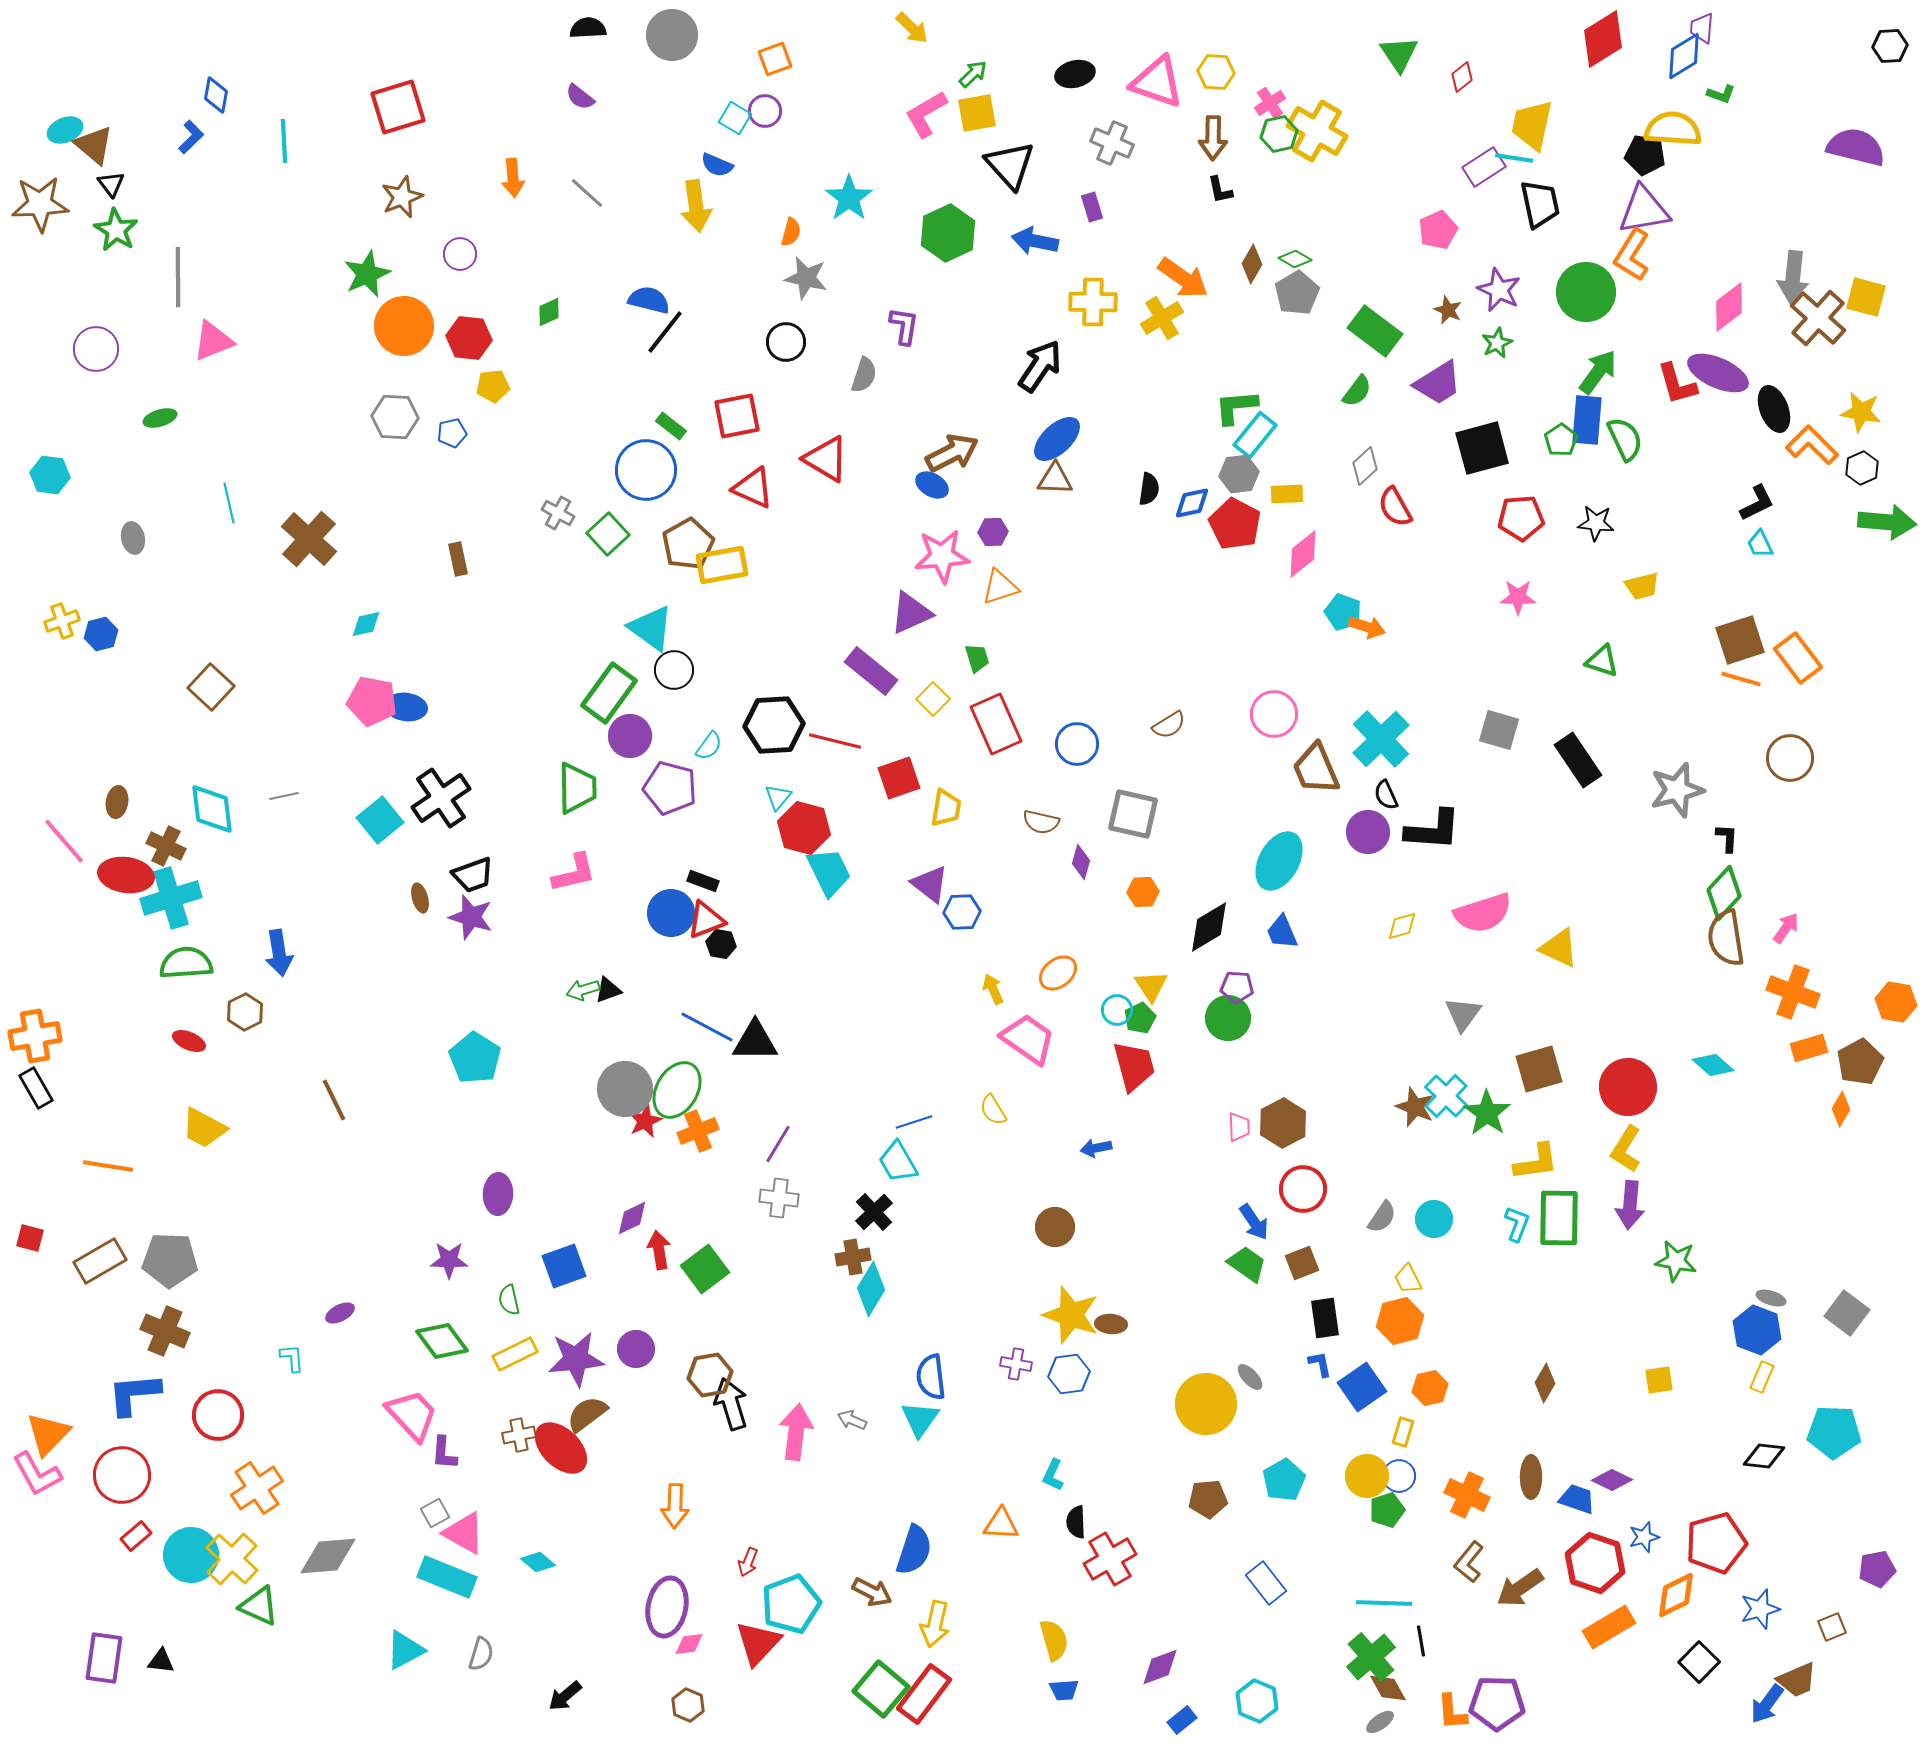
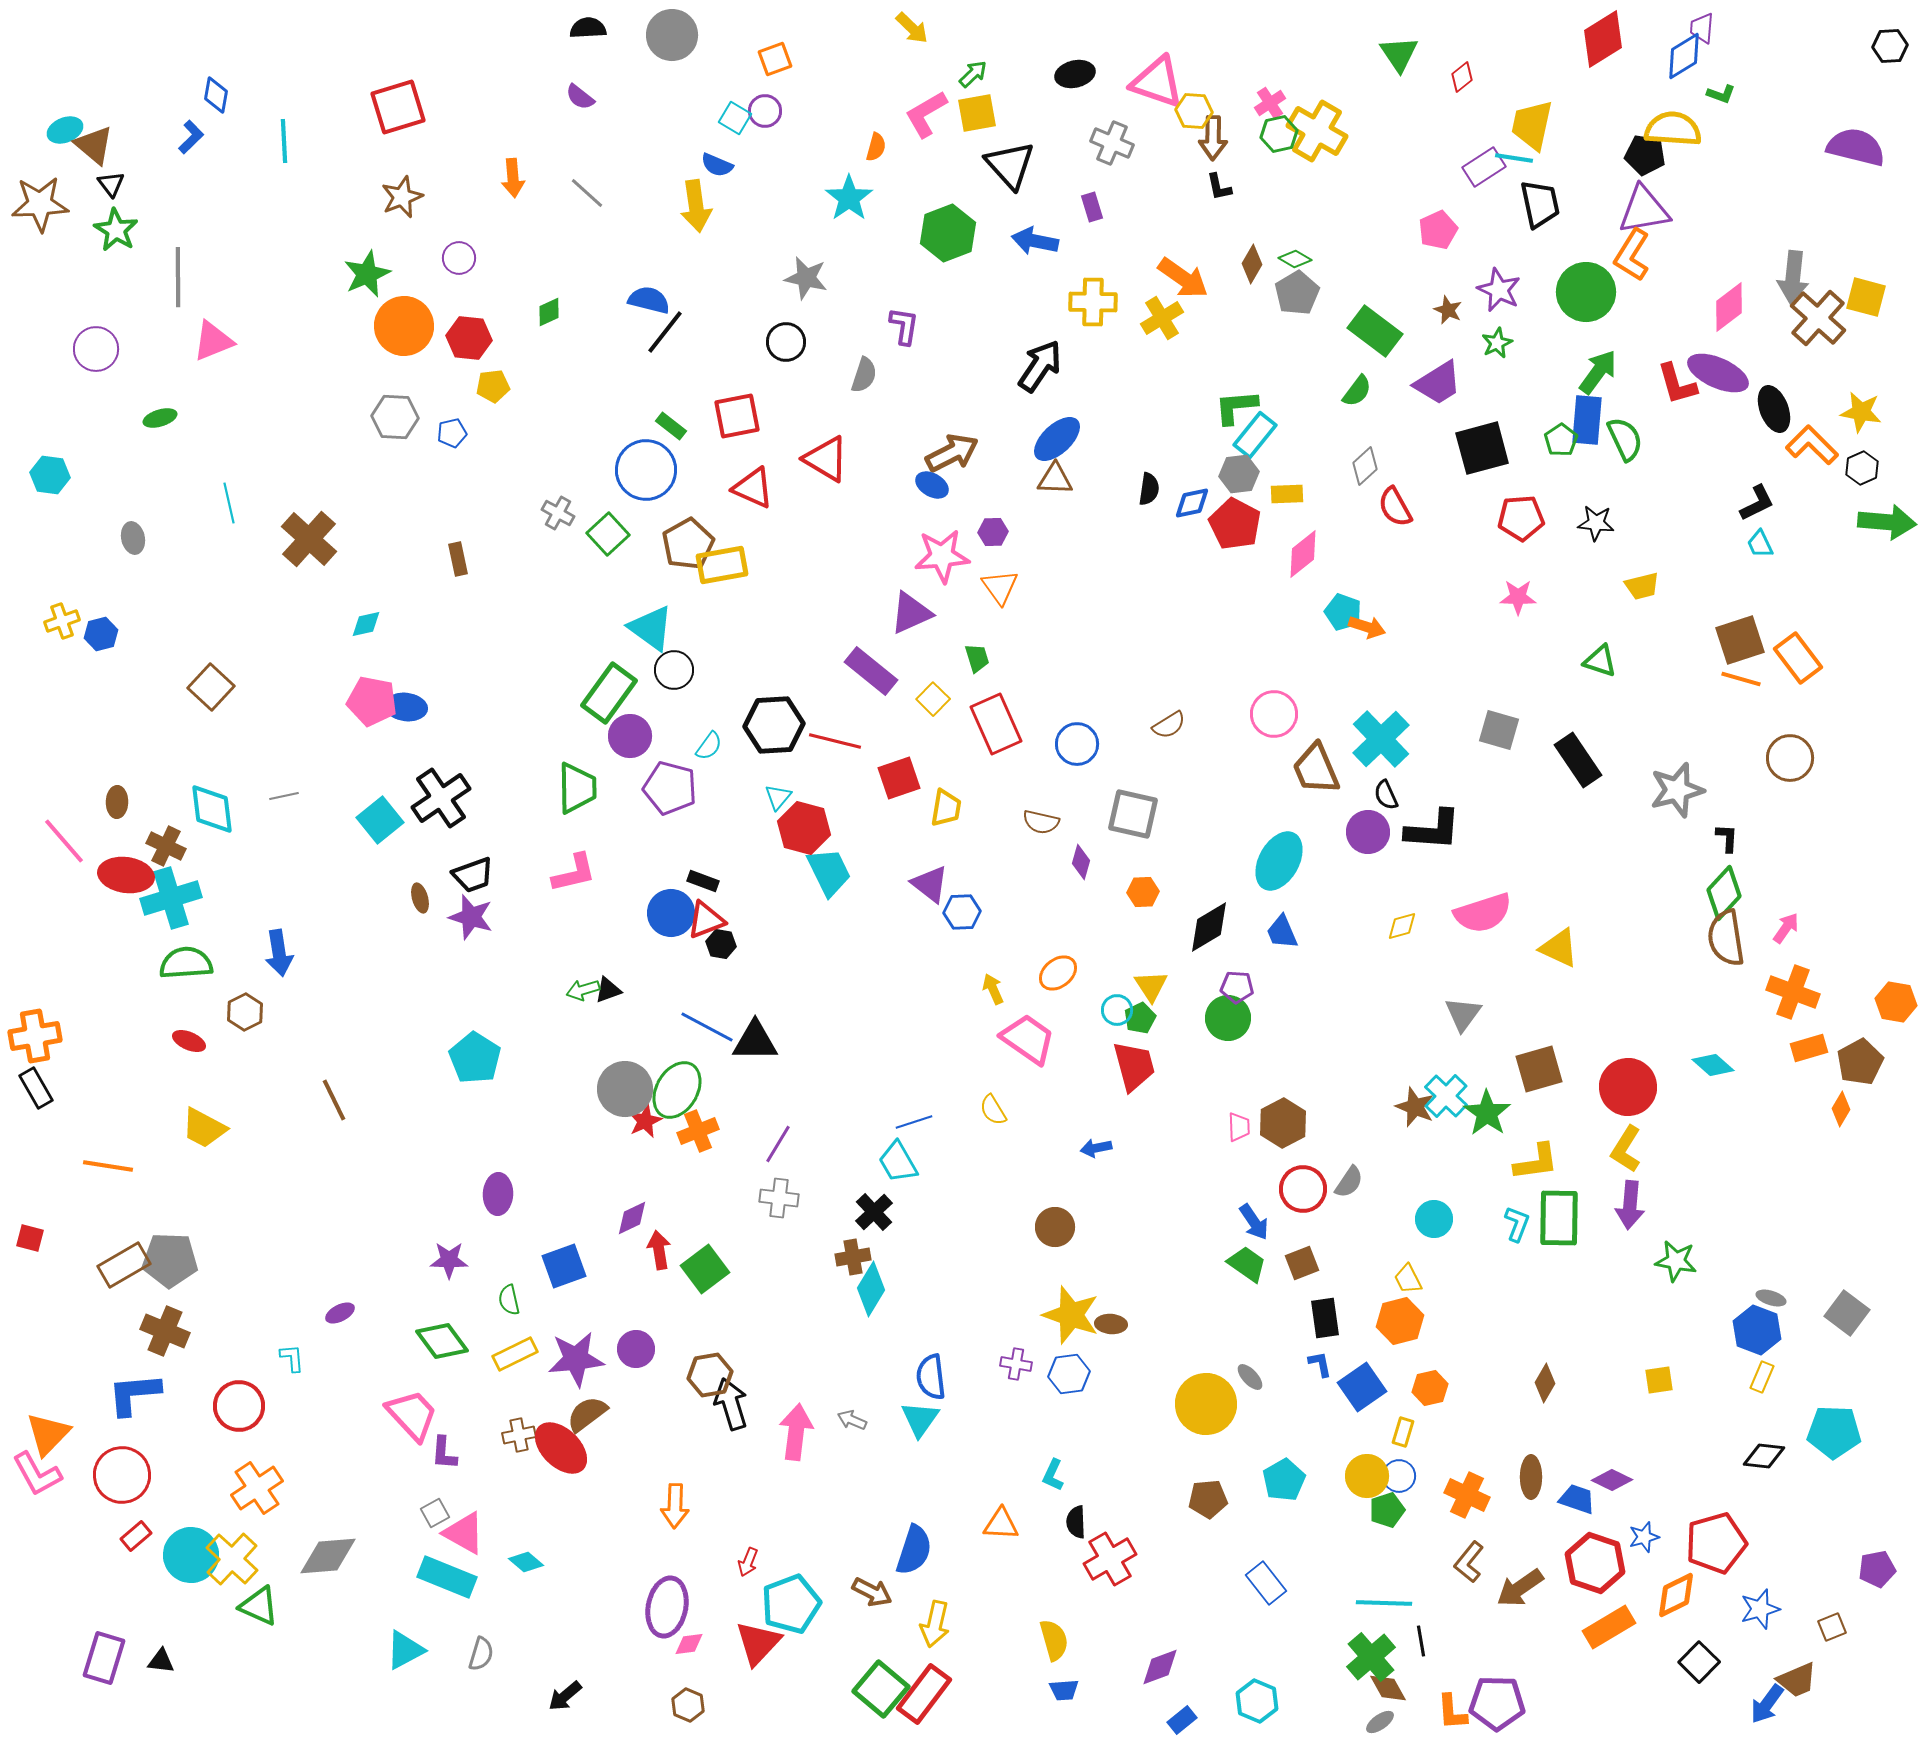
yellow hexagon at (1216, 72): moved 22 px left, 39 px down
black L-shape at (1220, 190): moved 1 px left, 3 px up
orange semicircle at (791, 232): moved 85 px right, 85 px up
green hexagon at (948, 233): rotated 4 degrees clockwise
purple circle at (460, 254): moved 1 px left, 4 px down
orange triangle at (1000, 587): rotated 48 degrees counterclockwise
green triangle at (1602, 661): moved 2 px left
brown ellipse at (117, 802): rotated 8 degrees counterclockwise
gray semicircle at (1382, 1217): moved 33 px left, 35 px up
brown rectangle at (100, 1261): moved 24 px right, 4 px down
red circle at (218, 1415): moved 21 px right, 9 px up
cyan diamond at (538, 1562): moved 12 px left
purple rectangle at (104, 1658): rotated 9 degrees clockwise
